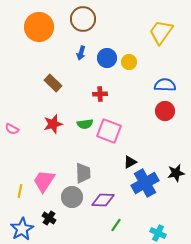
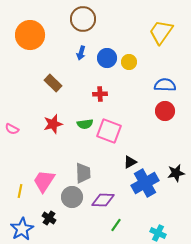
orange circle: moved 9 px left, 8 px down
